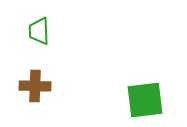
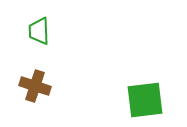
brown cross: rotated 16 degrees clockwise
